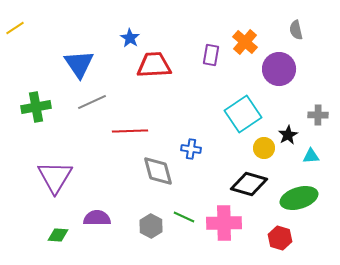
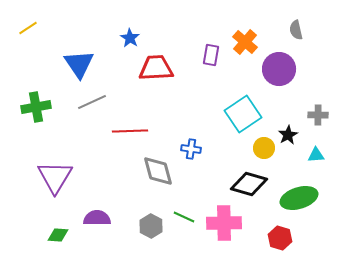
yellow line: moved 13 px right
red trapezoid: moved 2 px right, 3 px down
cyan triangle: moved 5 px right, 1 px up
